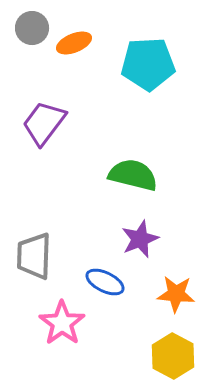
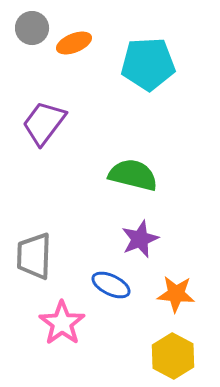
blue ellipse: moved 6 px right, 3 px down
